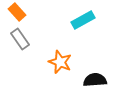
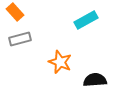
orange rectangle: moved 2 px left
cyan rectangle: moved 3 px right
gray rectangle: rotated 70 degrees counterclockwise
